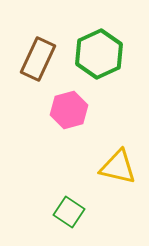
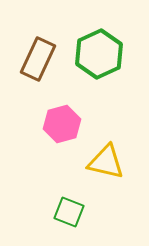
pink hexagon: moved 7 px left, 14 px down
yellow triangle: moved 12 px left, 5 px up
green square: rotated 12 degrees counterclockwise
